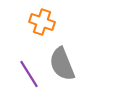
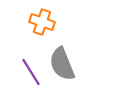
purple line: moved 2 px right, 2 px up
